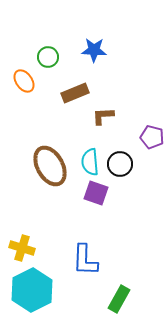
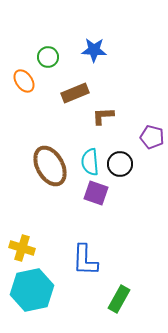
cyan hexagon: rotated 15 degrees clockwise
